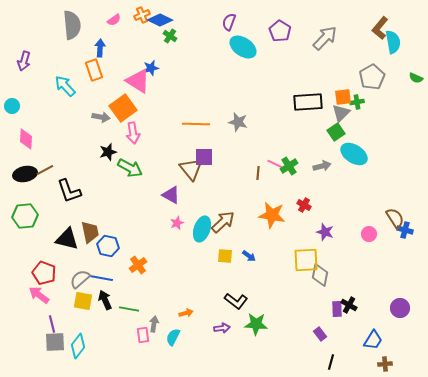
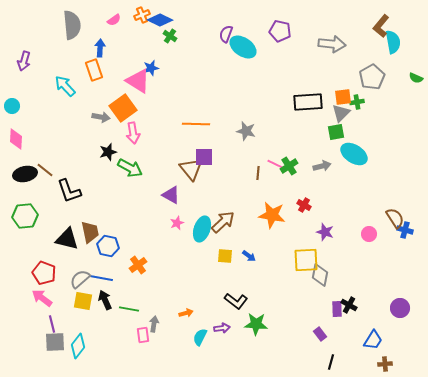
purple semicircle at (229, 22): moved 3 px left, 12 px down
brown L-shape at (380, 28): moved 1 px right, 2 px up
purple pentagon at (280, 31): rotated 20 degrees counterclockwise
gray arrow at (325, 38): moved 7 px right, 6 px down; rotated 52 degrees clockwise
gray star at (238, 122): moved 8 px right, 9 px down
green square at (336, 132): rotated 24 degrees clockwise
pink diamond at (26, 139): moved 10 px left
brown line at (45, 170): rotated 66 degrees clockwise
pink arrow at (39, 295): moved 3 px right, 3 px down
cyan semicircle at (173, 337): moved 27 px right
